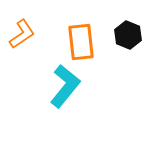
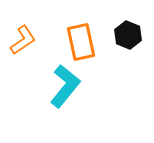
orange L-shape: moved 1 px right, 6 px down
orange rectangle: rotated 6 degrees counterclockwise
